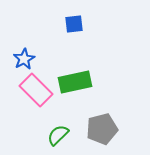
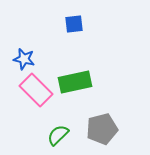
blue star: rotated 30 degrees counterclockwise
